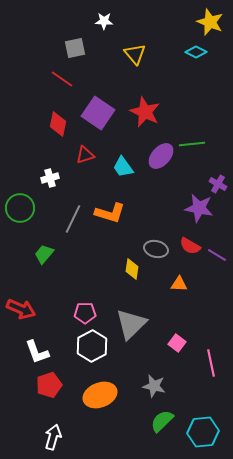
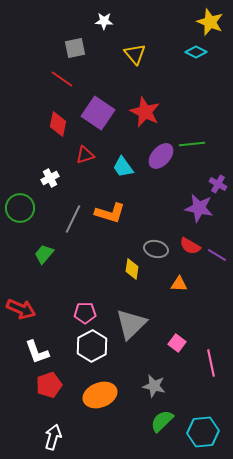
white cross: rotated 12 degrees counterclockwise
